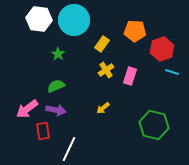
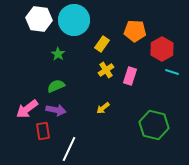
red hexagon: rotated 10 degrees counterclockwise
